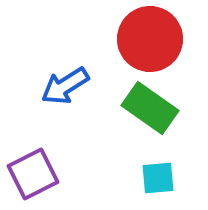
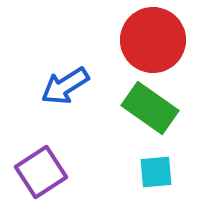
red circle: moved 3 px right, 1 px down
purple square: moved 8 px right, 2 px up; rotated 6 degrees counterclockwise
cyan square: moved 2 px left, 6 px up
